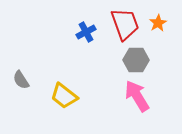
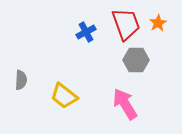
red trapezoid: moved 1 px right
gray semicircle: rotated 144 degrees counterclockwise
pink arrow: moved 12 px left, 8 px down
